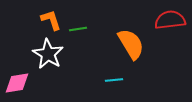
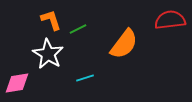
green line: rotated 18 degrees counterclockwise
orange semicircle: moved 7 px left; rotated 68 degrees clockwise
cyan line: moved 29 px left, 2 px up; rotated 12 degrees counterclockwise
